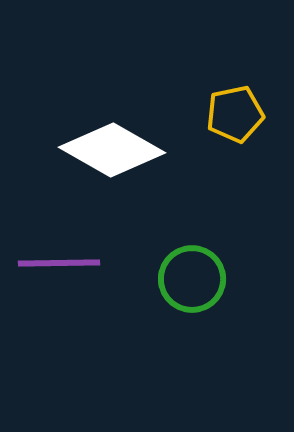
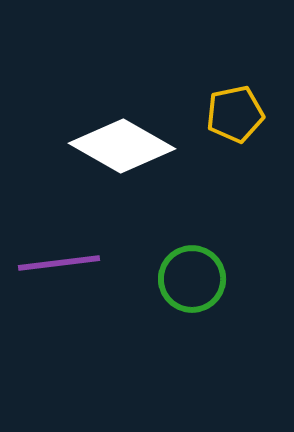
white diamond: moved 10 px right, 4 px up
purple line: rotated 6 degrees counterclockwise
